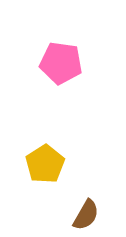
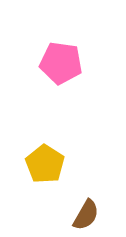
yellow pentagon: rotated 6 degrees counterclockwise
